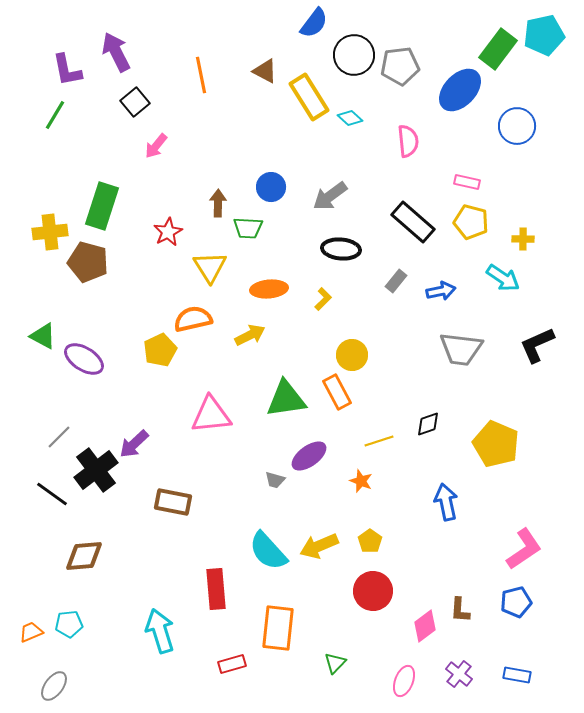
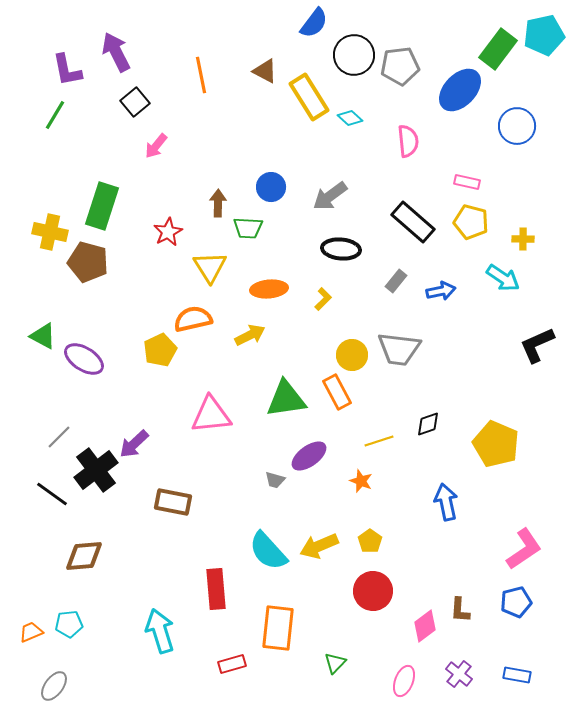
yellow cross at (50, 232): rotated 20 degrees clockwise
gray trapezoid at (461, 349): moved 62 px left
